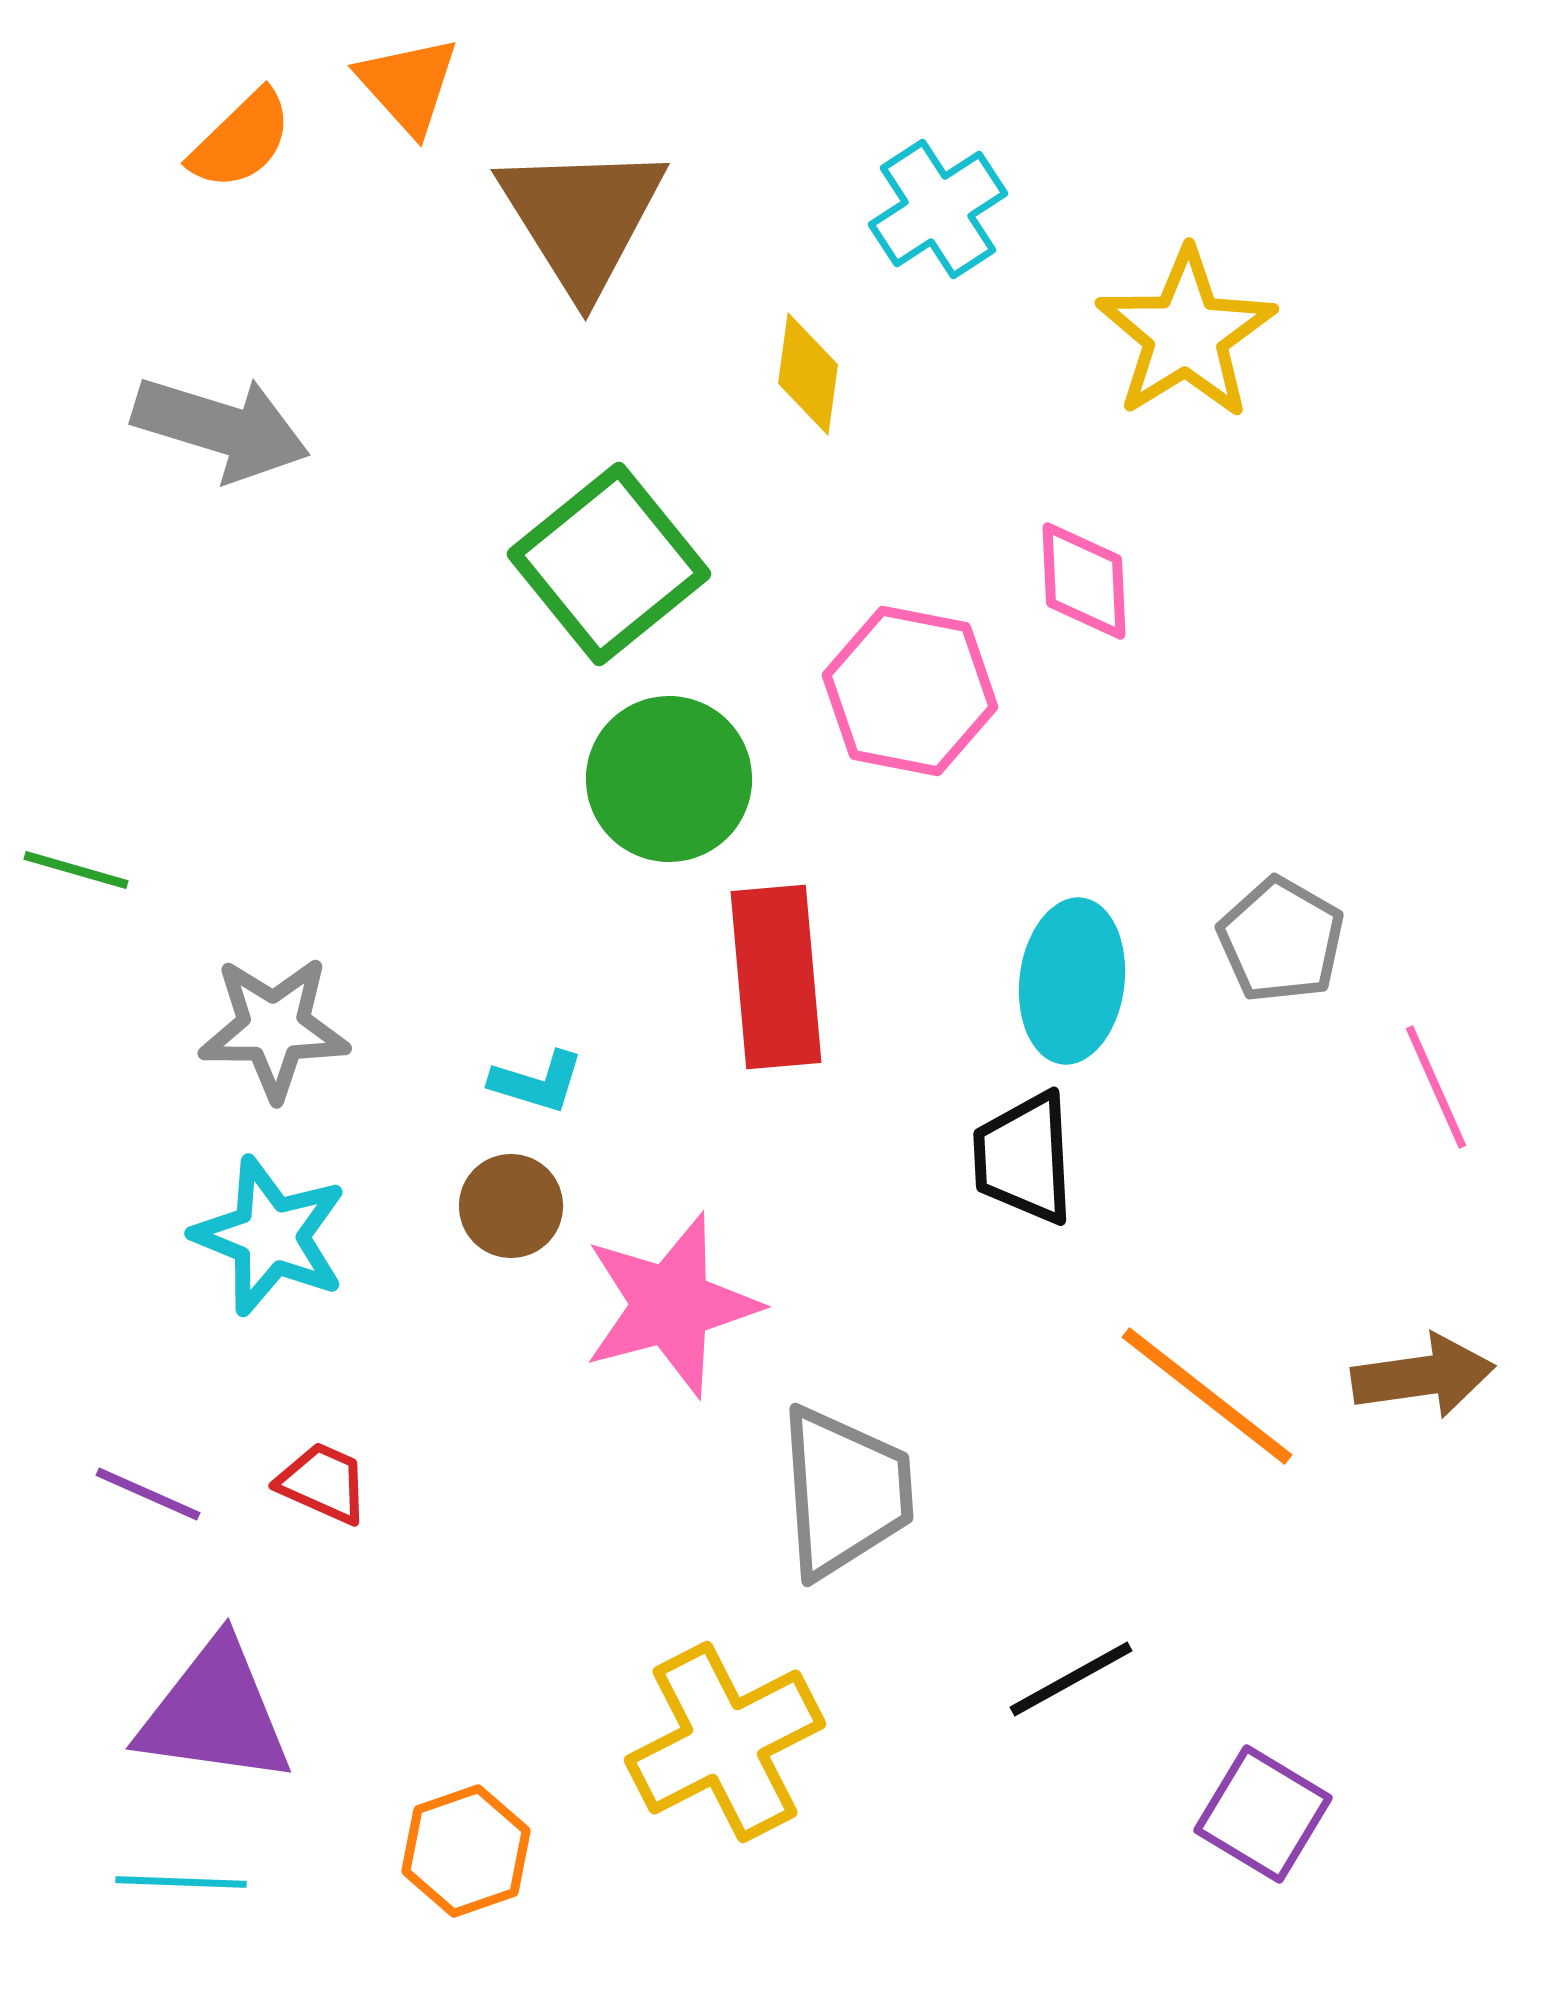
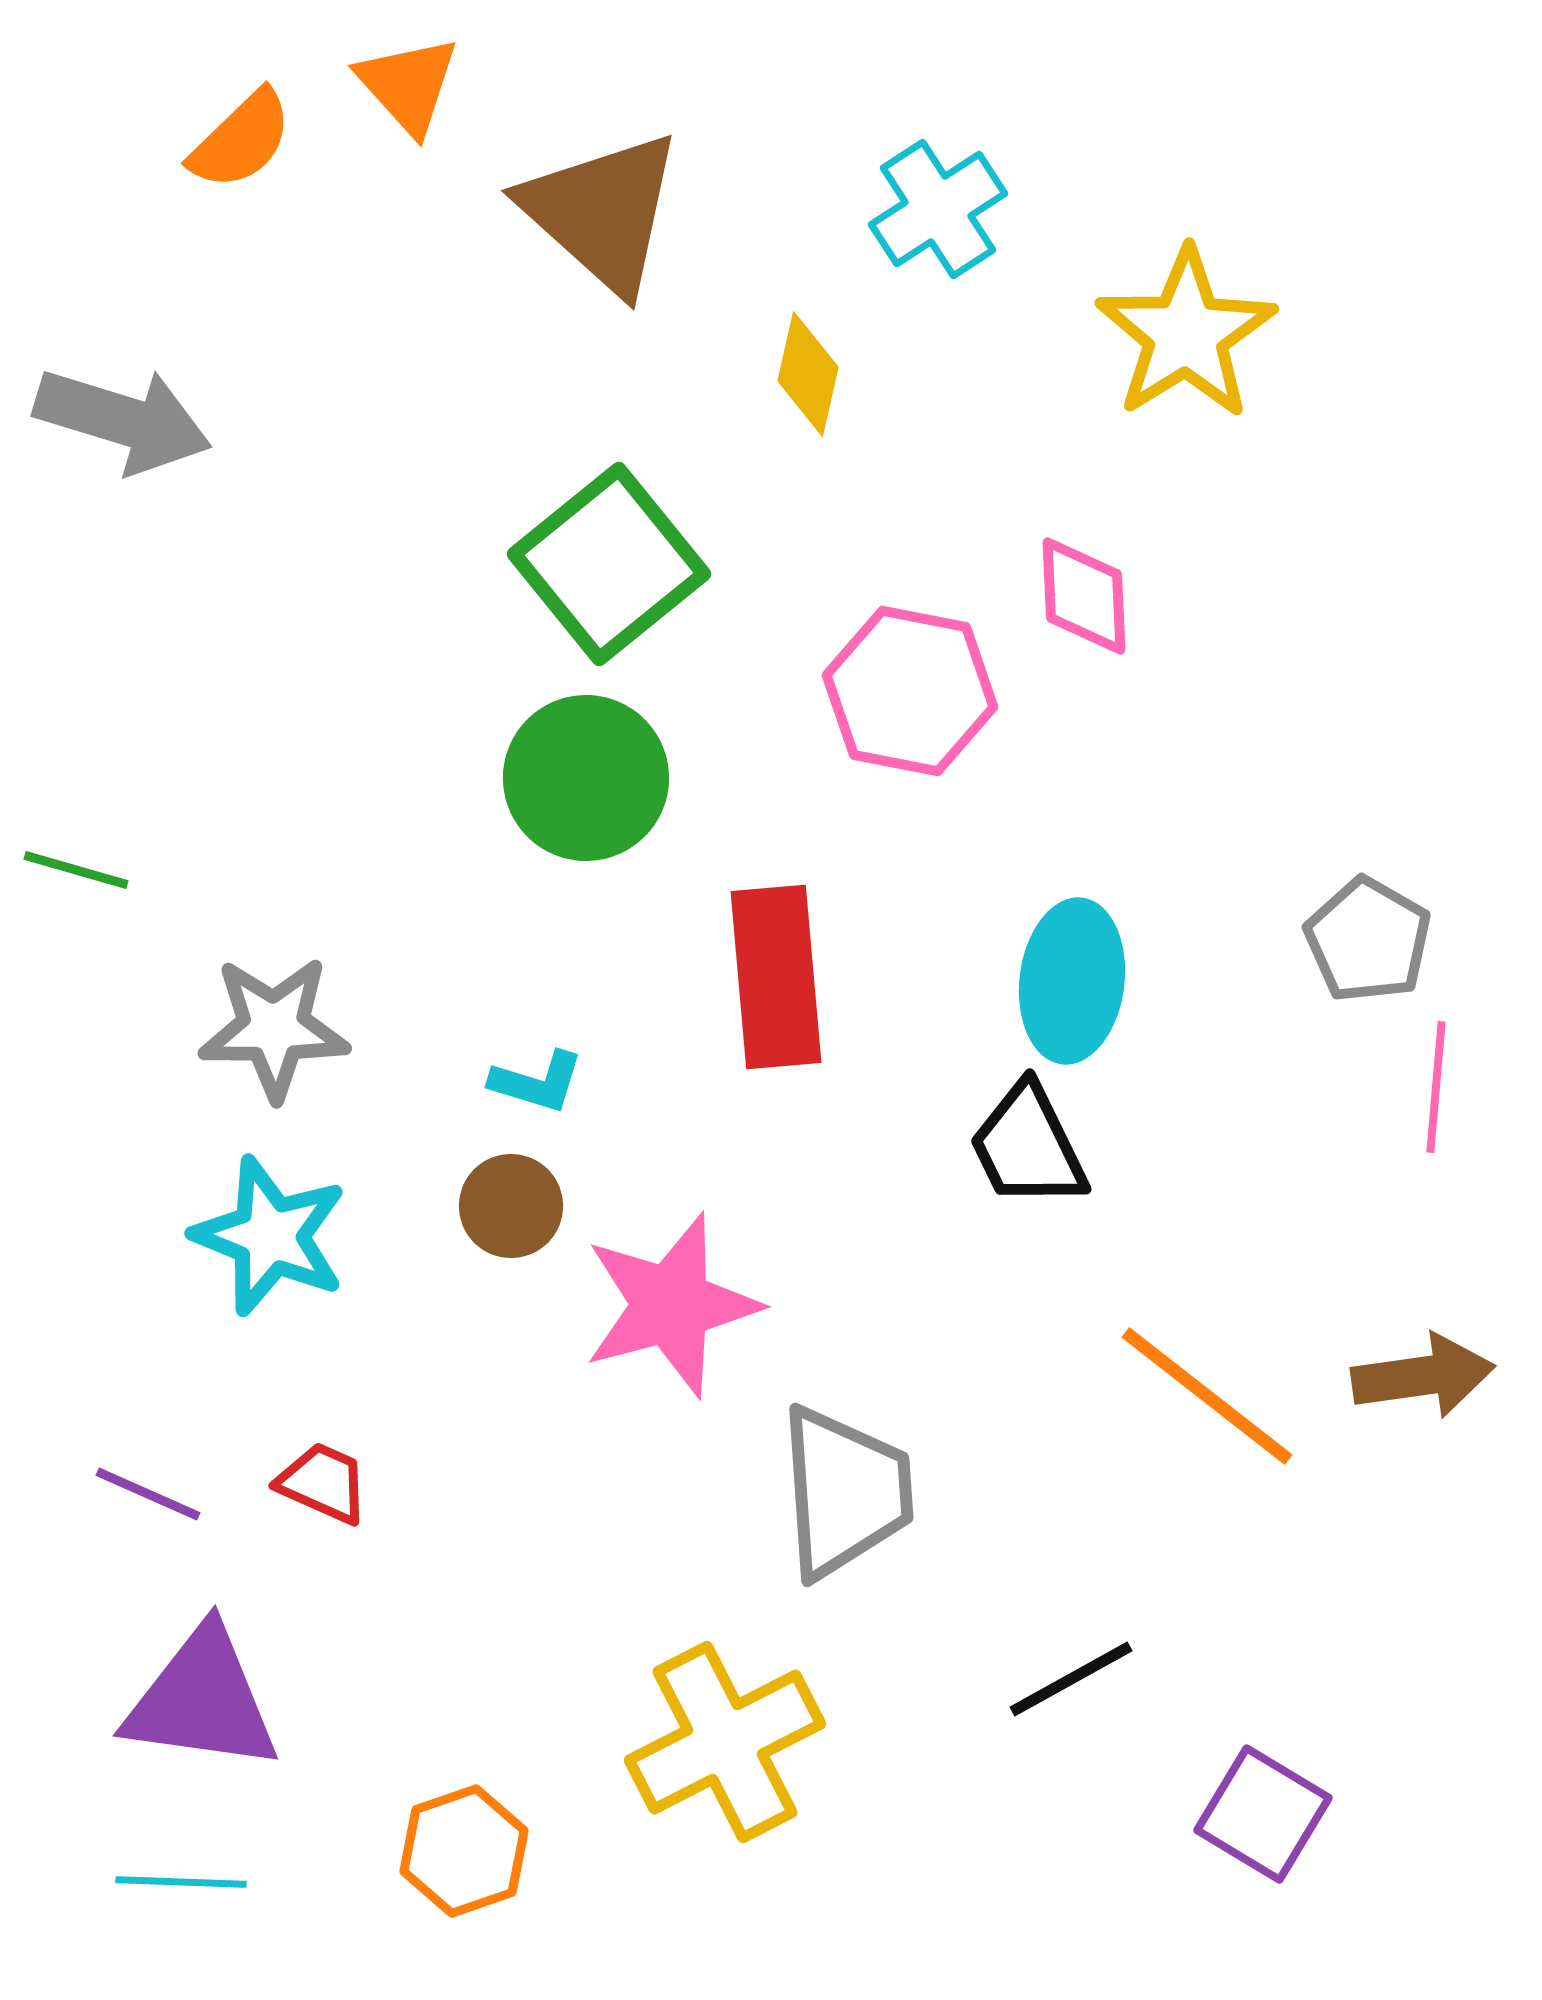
brown triangle: moved 20 px right, 6 px up; rotated 16 degrees counterclockwise
yellow diamond: rotated 5 degrees clockwise
gray arrow: moved 98 px left, 8 px up
pink diamond: moved 15 px down
green circle: moved 83 px left, 1 px up
gray pentagon: moved 87 px right
pink line: rotated 29 degrees clockwise
black trapezoid: moved 4 px right, 12 px up; rotated 23 degrees counterclockwise
purple triangle: moved 13 px left, 13 px up
orange hexagon: moved 2 px left
